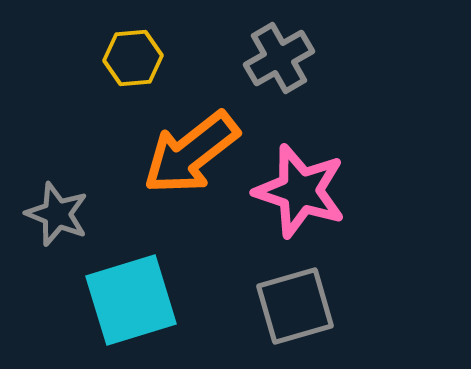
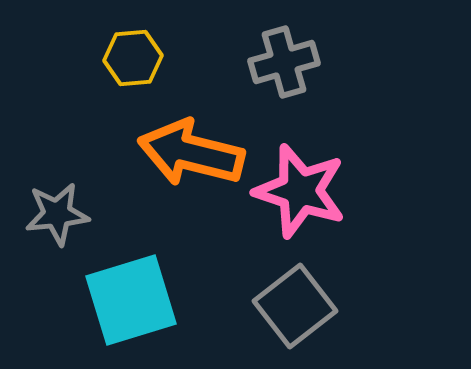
gray cross: moved 5 px right, 4 px down; rotated 14 degrees clockwise
orange arrow: rotated 52 degrees clockwise
gray star: rotated 28 degrees counterclockwise
gray square: rotated 22 degrees counterclockwise
